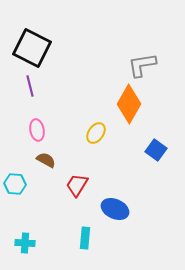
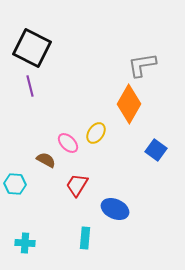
pink ellipse: moved 31 px right, 13 px down; rotated 35 degrees counterclockwise
